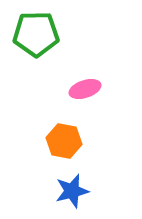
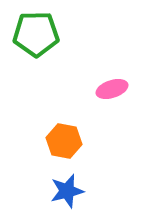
pink ellipse: moved 27 px right
blue star: moved 5 px left
